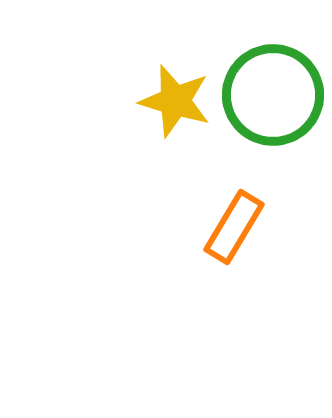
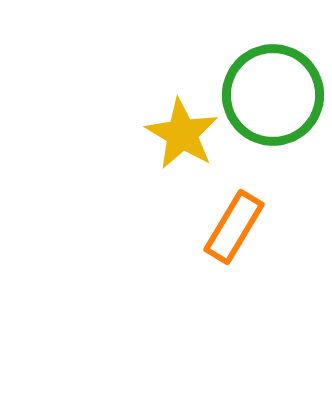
yellow star: moved 7 px right, 33 px down; rotated 14 degrees clockwise
